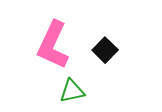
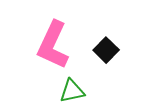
black square: moved 1 px right
